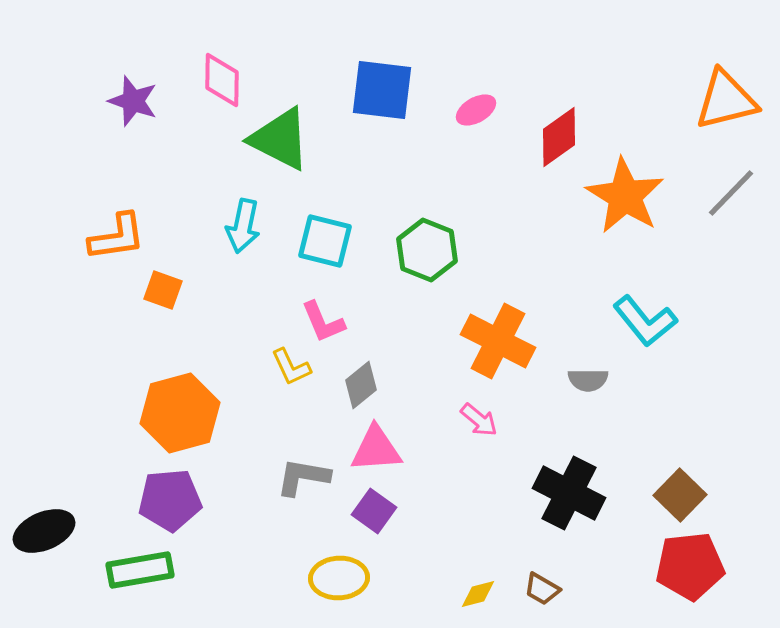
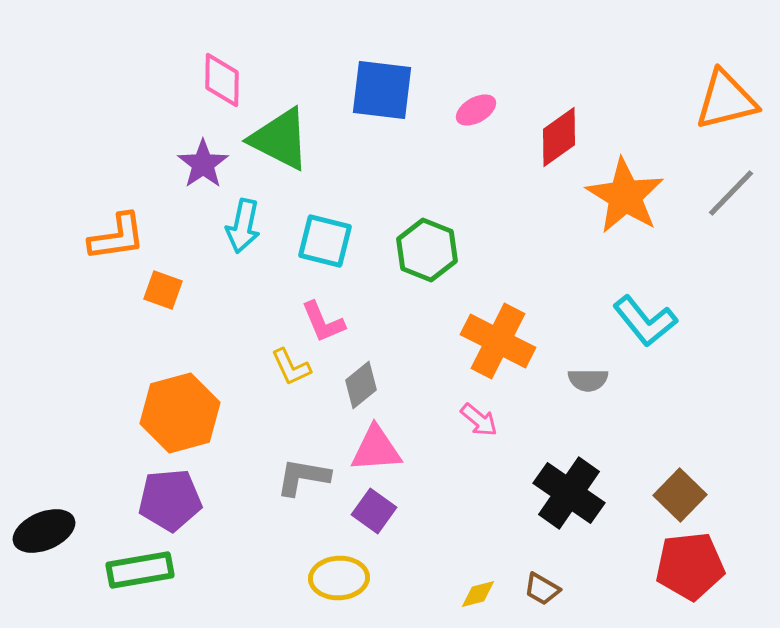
purple star: moved 70 px right, 63 px down; rotated 18 degrees clockwise
black cross: rotated 8 degrees clockwise
